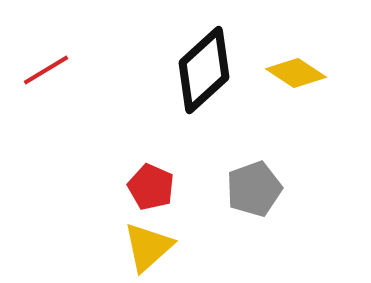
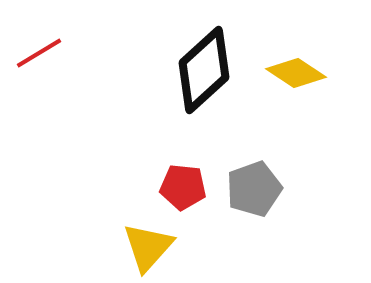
red line: moved 7 px left, 17 px up
red pentagon: moved 32 px right; rotated 18 degrees counterclockwise
yellow triangle: rotated 6 degrees counterclockwise
